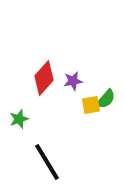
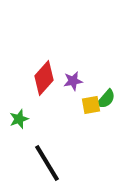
black line: moved 1 px down
